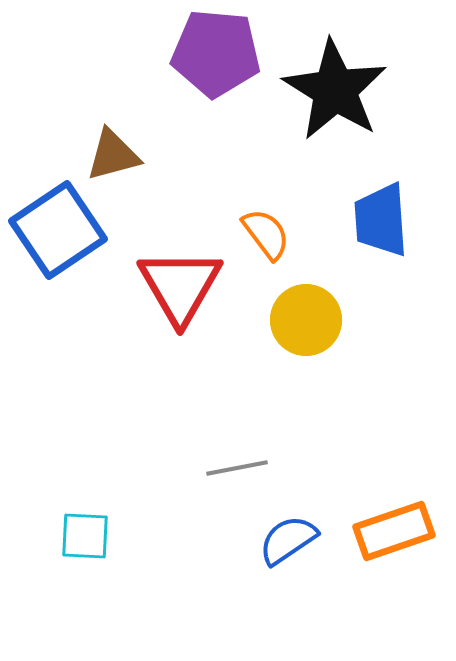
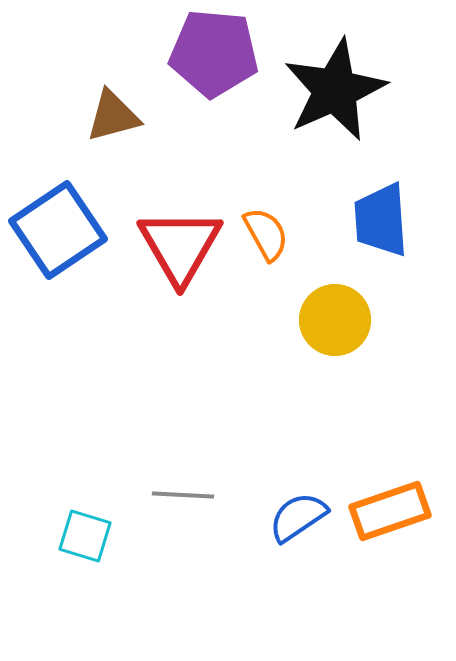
purple pentagon: moved 2 px left
black star: rotated 16 degrees clockwise
brown triangle: moved 39 px up
orange semicircle: rotated 8 degrees clockwise
red triangle: moved 40 px up
yellow circle: moved 29 px right
gray line: moved 54 px left, 27 px down; rotated 14 degrees clockwise
orange rectangle: moved 4 px left, 20 px up
cyan square: rotated 14 degrees clockwise
blue semicircle: moved 10 px right, 23 px up
